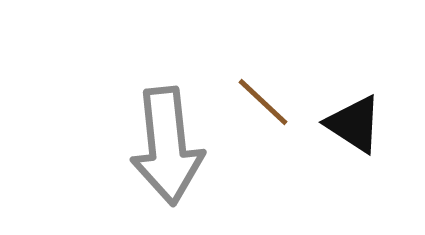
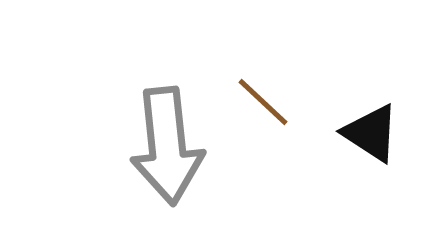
black triangle: moved 17 px right, 9 px down
